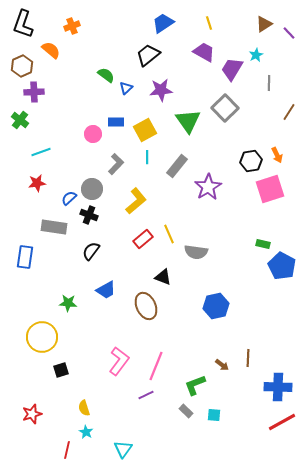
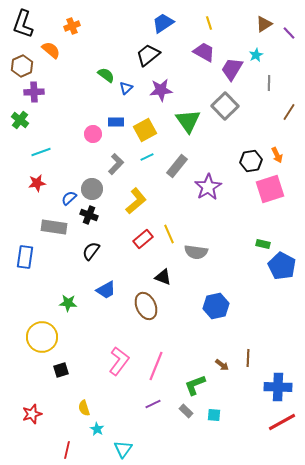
gray square at (225, 108): moved 2 px up
cyan line at (147, 157): rotated 64 degrees clockwise
purple line at (146, 395): moved 7 px right, 9 px down
cyan star at (86, 432): moved 11 px right, 3 px up
